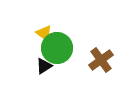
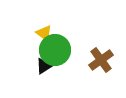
green circle: moved 2 px left, 2 px down
